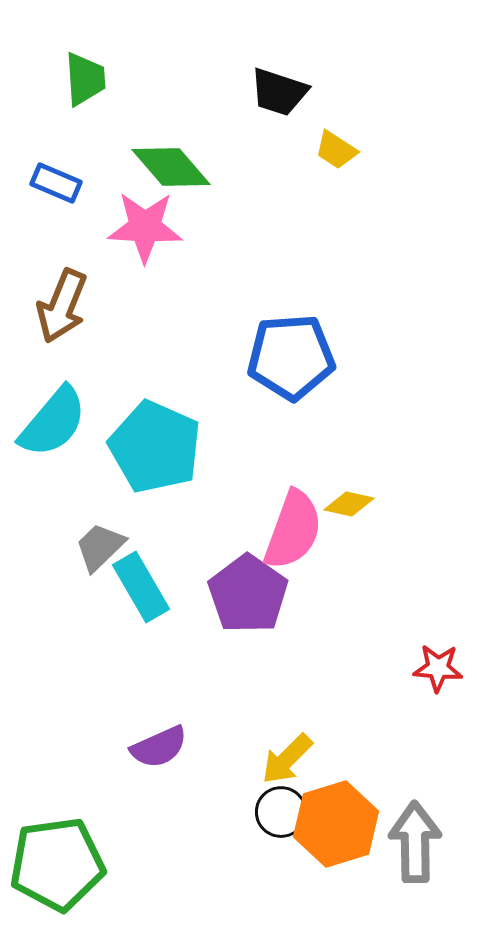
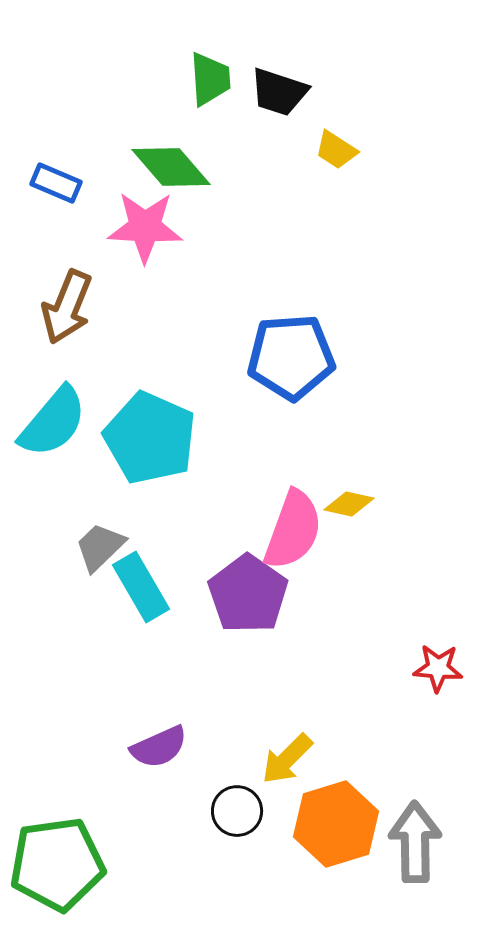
green trapezoid: moved 125 px right
brown arrow: moved 5 px right, 1 px down
cyan pentagon: moved 5 px left, 9 px up
black circle: moved 44 px left, 1 px up
